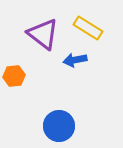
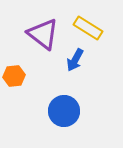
blue arrow: rotated 50 degrees counterclockwise
blue circle: moved 5 px right, 15 px up
